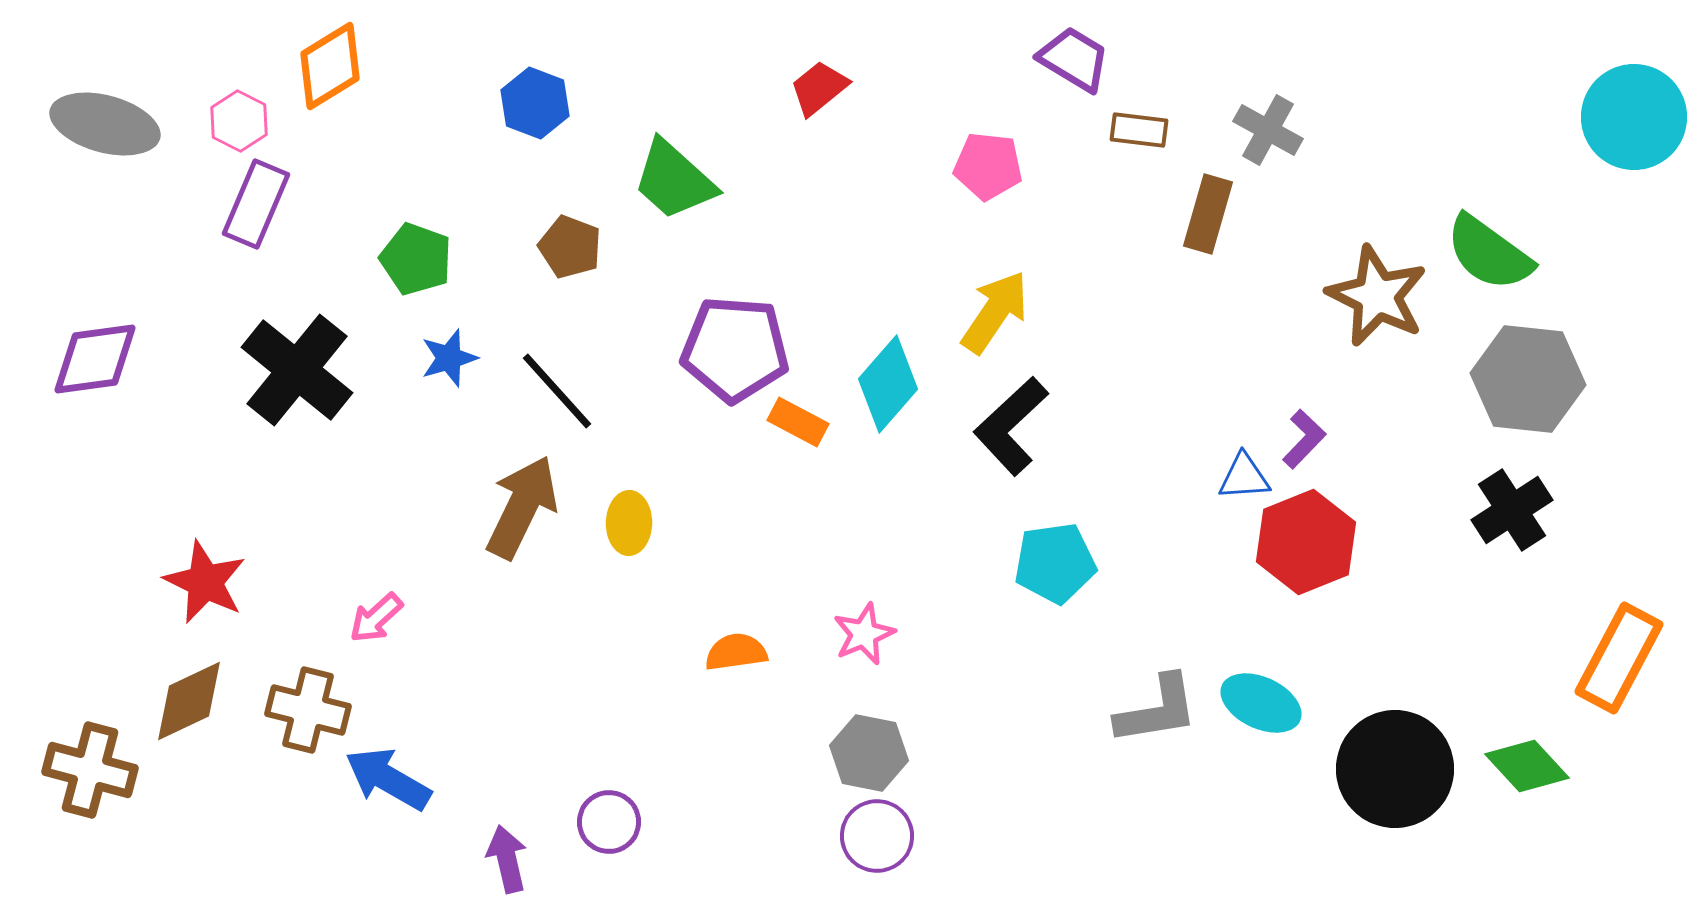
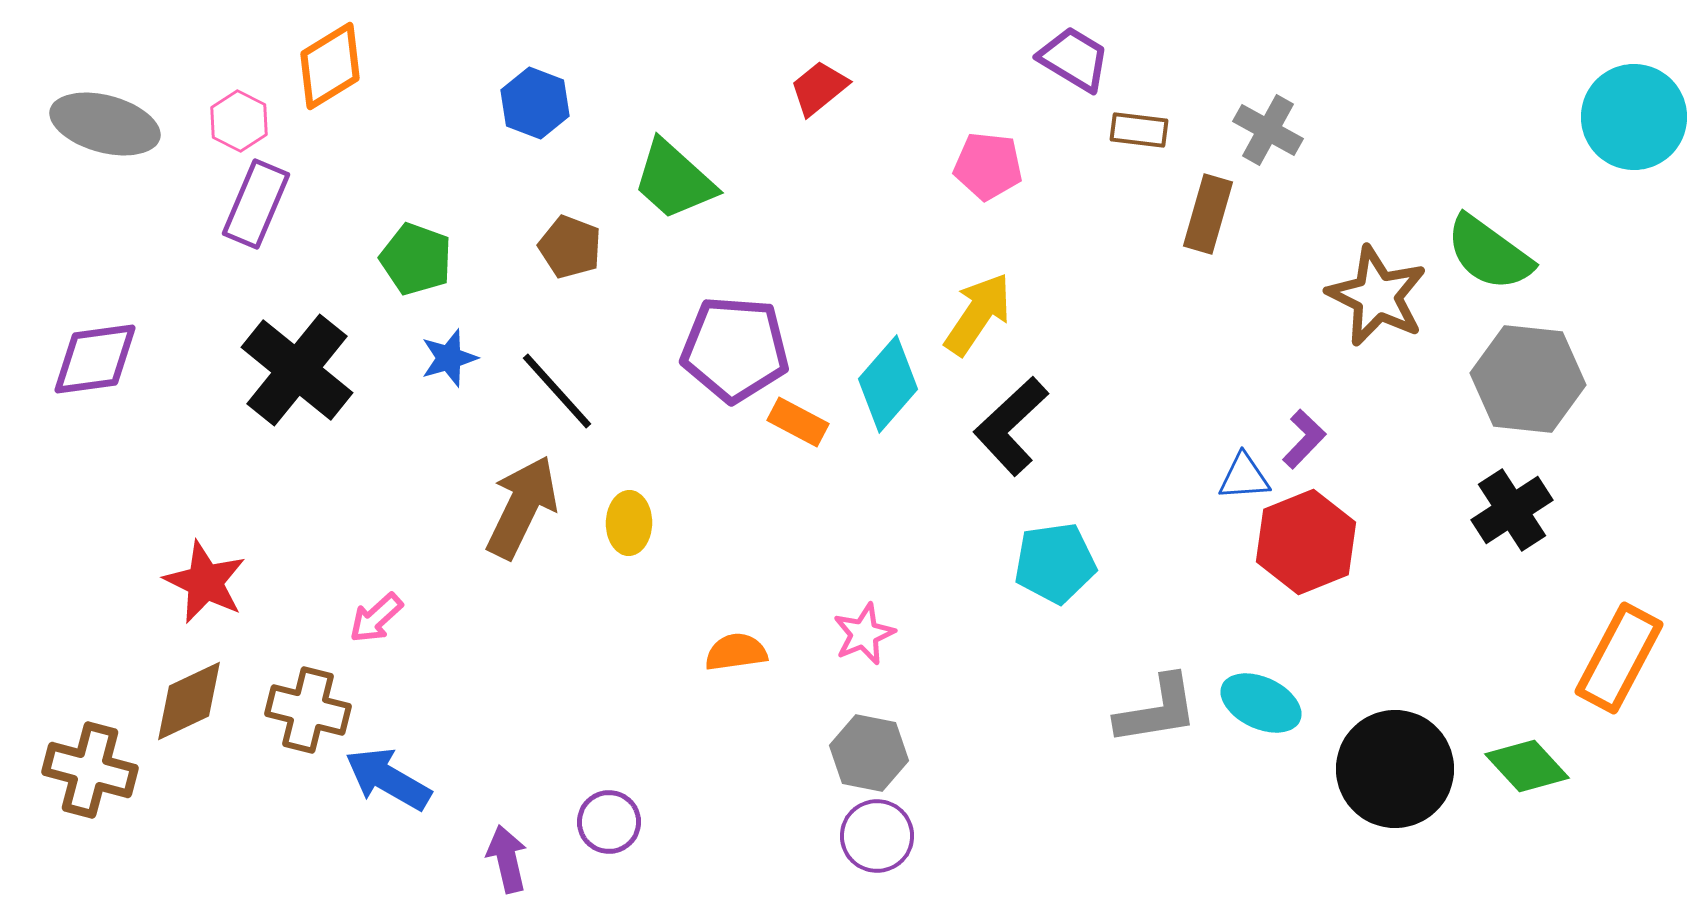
yellow arrow at (995, 312): moved 17 px left, 2 px down
